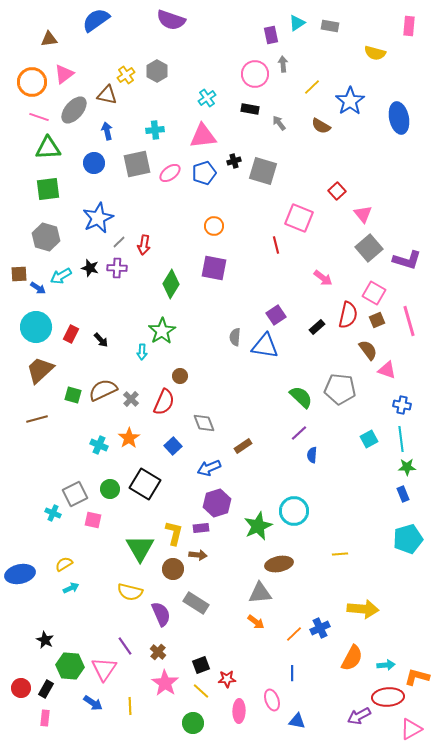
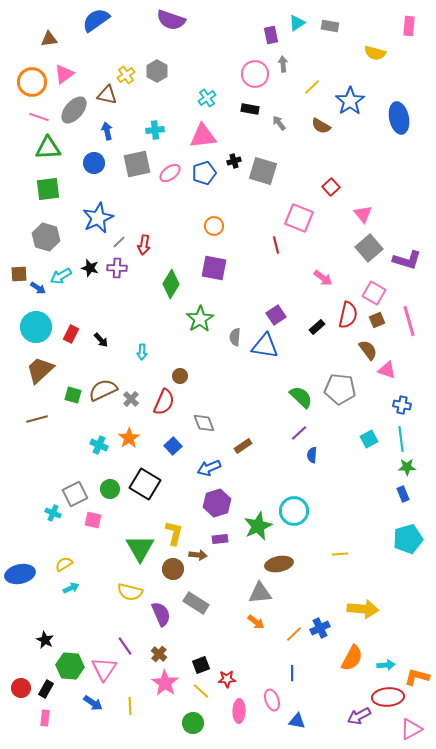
red square at (337, 191): moved 6 px left, 4 px up
green star at (162, 331): moved 38 px right, 12 px up
purple rectangle at (201, 528): moved 19 px right, 11 px down
brown cross at (158, 652): moved 1 px right, 2 px down
